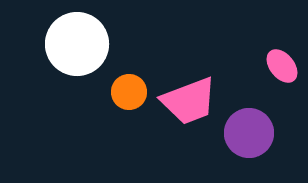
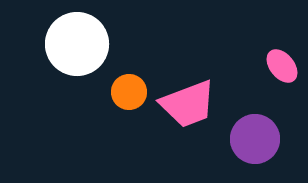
pink trapezoid: moved 1 px left, 3 px down
purple circle: moved 6 px right, 6 px down
